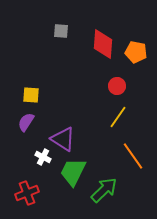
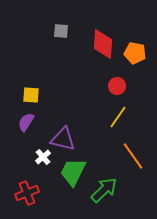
orange pentagon: moved 1 px left, 1 px down
purple triangle: rotated 20 degrees counterclockwise
white cross: rotated 21 degrees clockwise
